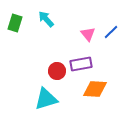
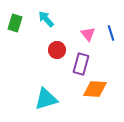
blue line: moved 1 px down; rotated 63 degrees counterclockwise
purple rectangle: rotated 65 degrees counterclockwise
red circle: moved 21 px up
